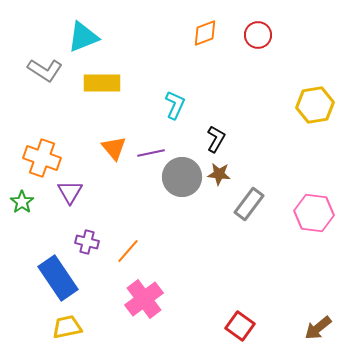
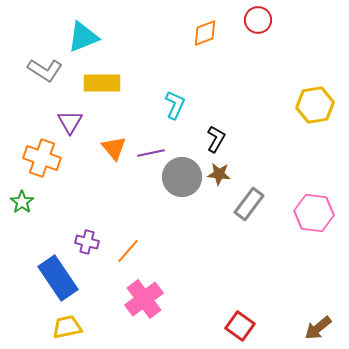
red circle: moved 15 px up
purple triangle: moved 70 px up
